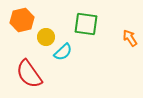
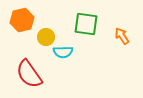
orange arrow: moved 8 px left, 2 px up
cyan semicircle: rotated 42 degrees clockwise
